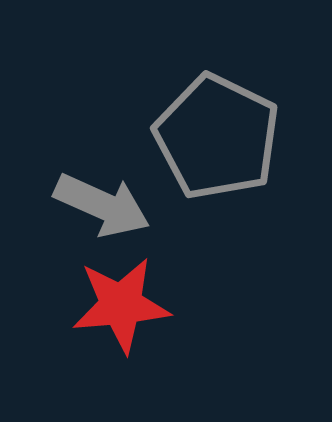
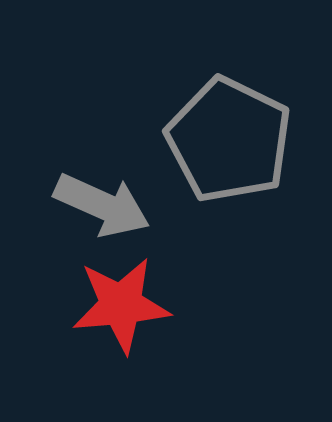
gray pentagon: moved 12 px right, 3 px down
